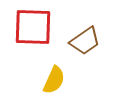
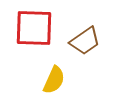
red square: moved 1 px right, 1 px down
